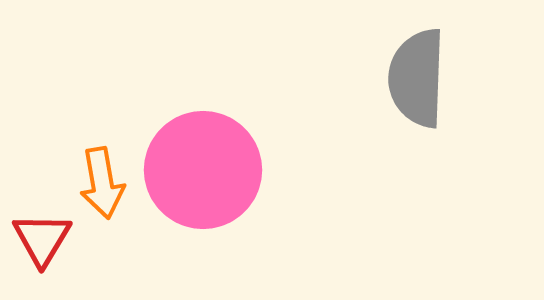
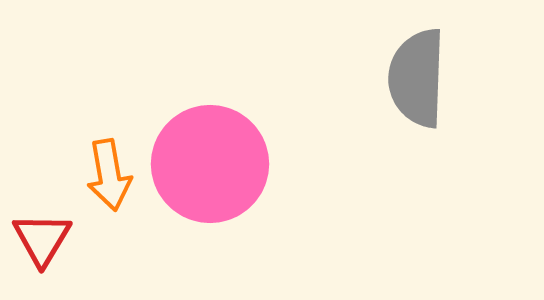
pink circle: moved 7 px right, 6 px up
orange arrow: moved 7 px right, 8 px up
